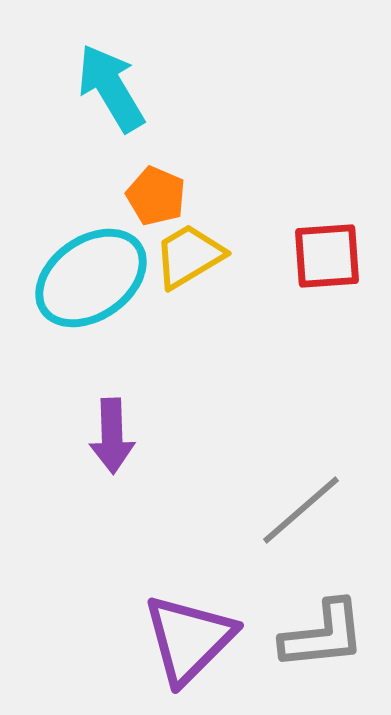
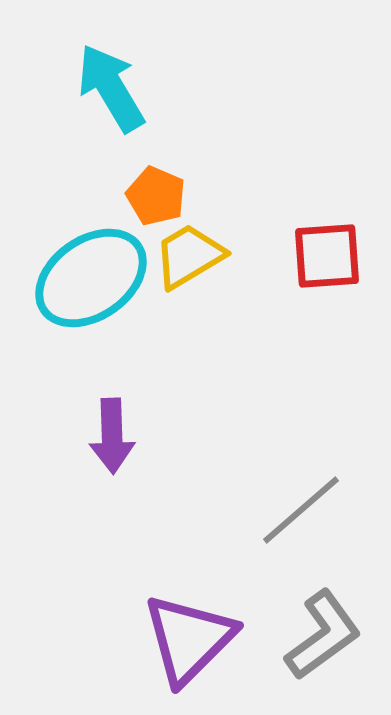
gray L-shape: rotated 30 degrees counterclockwise
